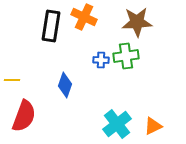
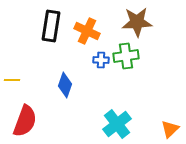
orange cross: moved 3 px right, 14 px down
red semicircle: moved 1 px right, 5 px down
orange triangle: moved 17 px right, 3 px down; rotated 18 degrees counterclockwise
